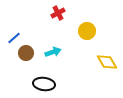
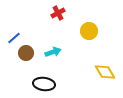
yellow circle: moved 2 px right
yellow diamond: moved 2 px left, 10 px down
